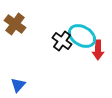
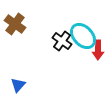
cyan ellipse: moved 1 px right; rotated 16 degrees clockwise
